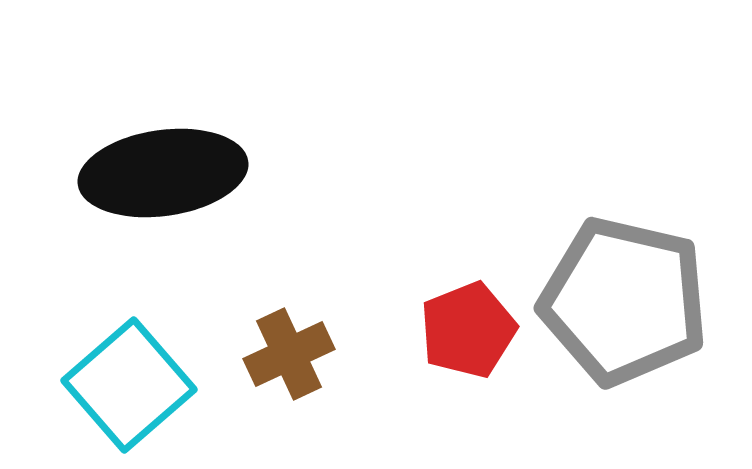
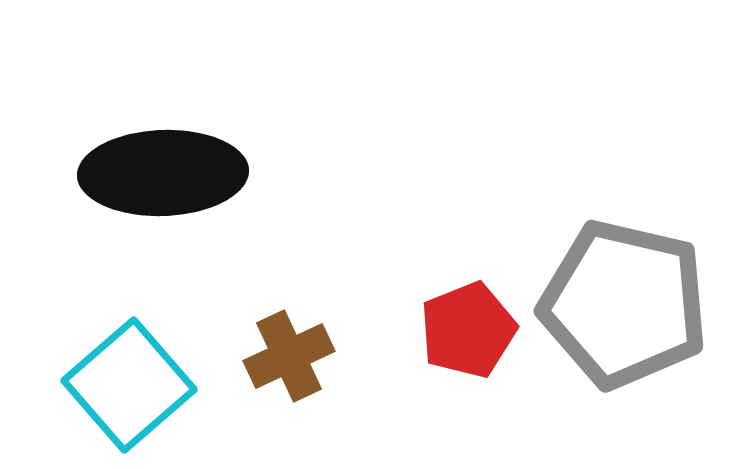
black ellipse: rotated 6 degrees clockwise
gray pentagon: moved 3 px down
brown cross: moved 2 px down
